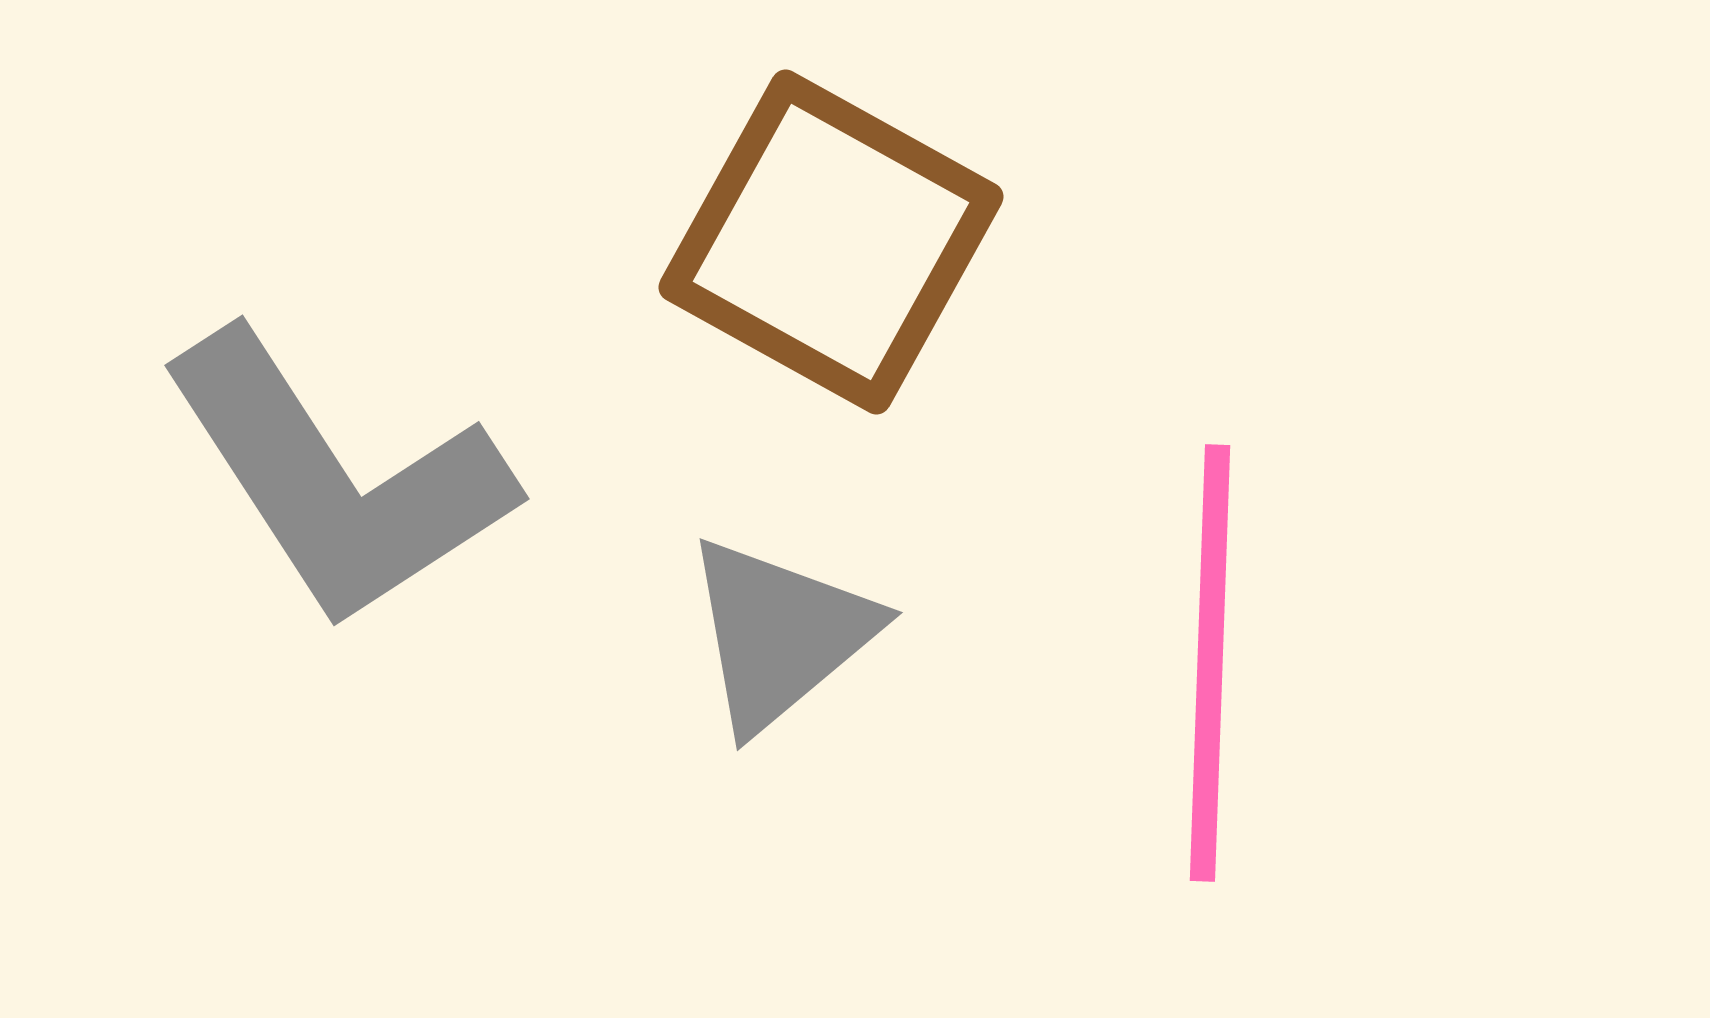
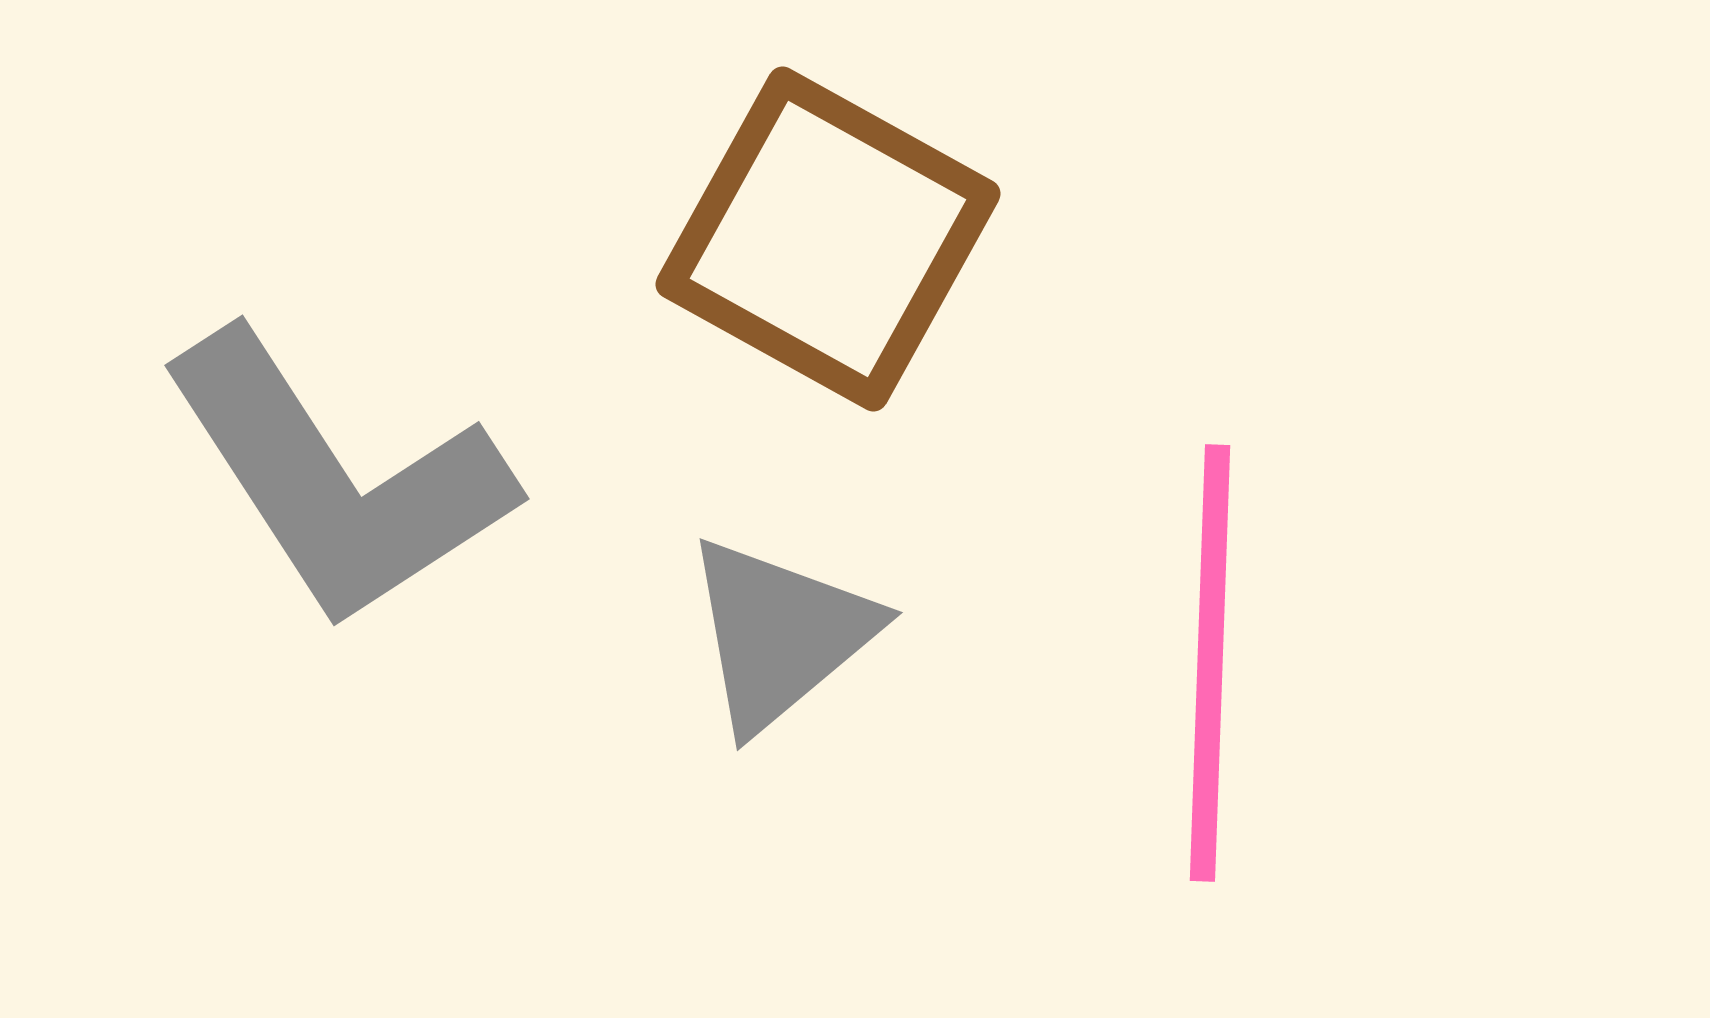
brown square: moved 3 px left, 3 px up
